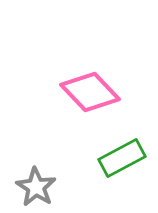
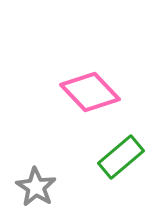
green rectangle: moved 1 px left, 1 px up; rotated 12 degrees counterclockwise
